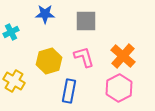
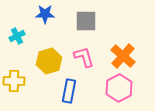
cyan cross: moved 6 px right, 4 px down
yellow cross: rotated 30 degrees counterclockwise
